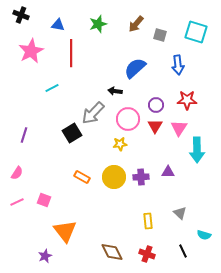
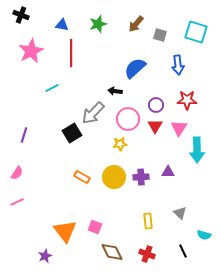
blue triangle: moved 4 px right
pink square: moved 51 px right, 27 px down
